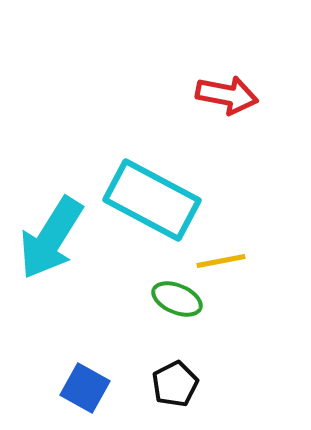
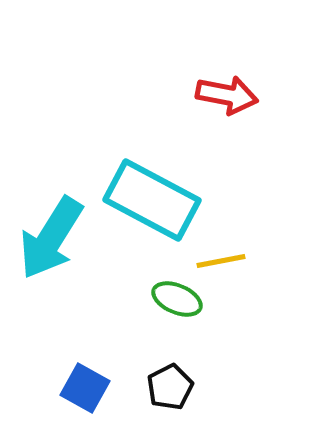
black pentagon: moved 5 px left, 3 px down
